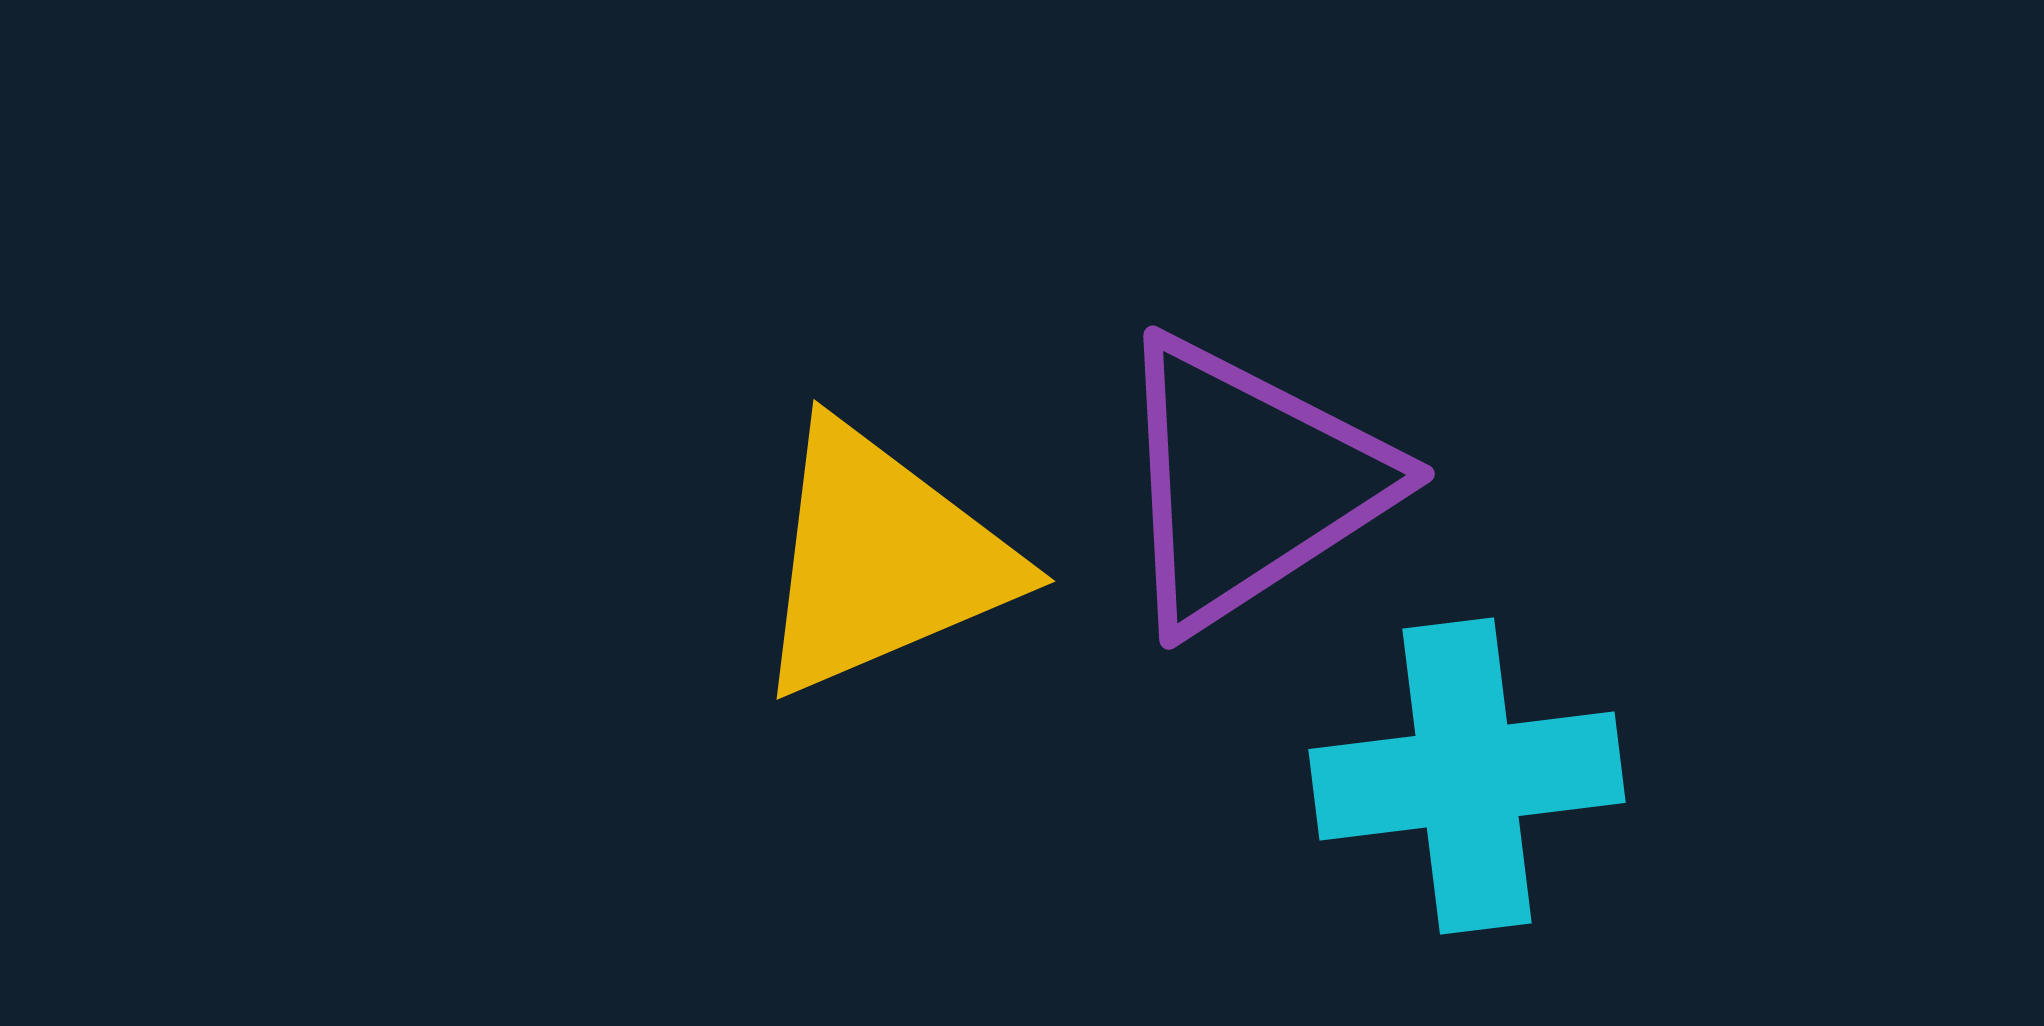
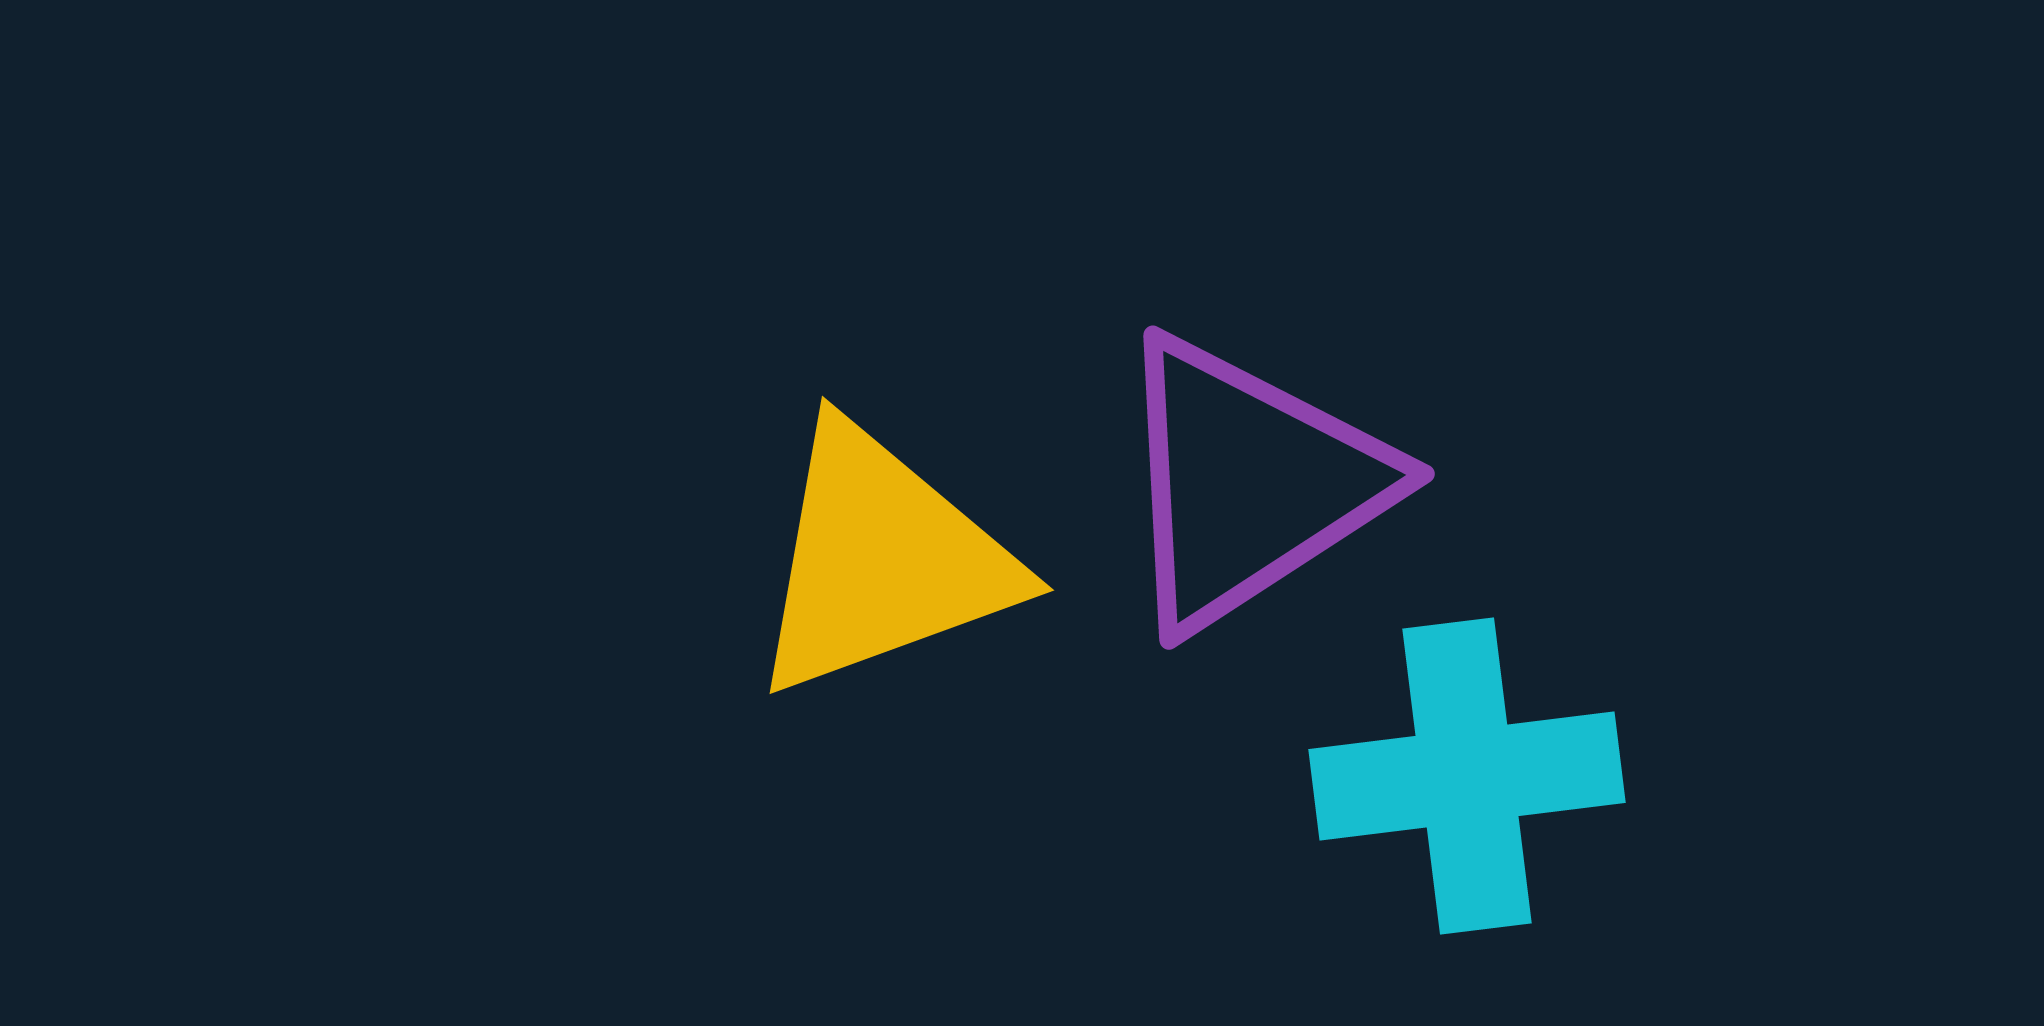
yellow triangle: rotated 3 degrees clockwise
